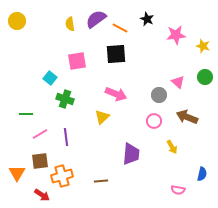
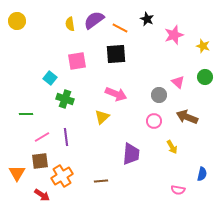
purple semicircle: moved 2 px left, 1 px down
pink star: moved 2 px left; rotated 12 degrees counterclockwise
pink line: moved 2 px right, 3 px down
orange cross: rotated 15 degrees counterclockwise
